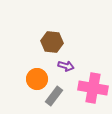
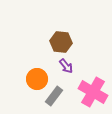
brown hexagon: moved 9 px right
purple arrow: rotated 35 degrees clockwise
pink cross: moved 4 px down; rotated 20 degrees clockwise
